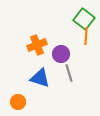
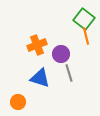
orange line: rotated 18 degrees counterclockwise
